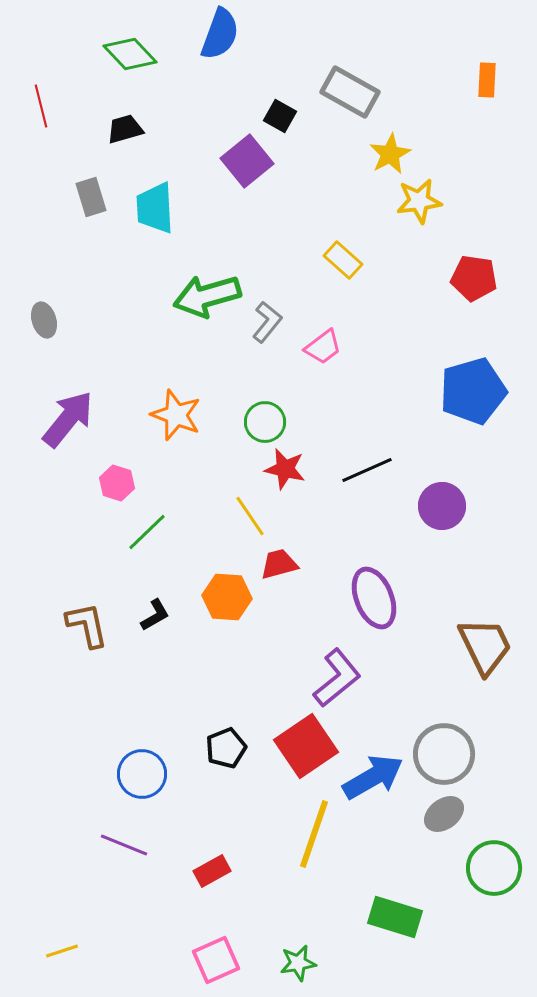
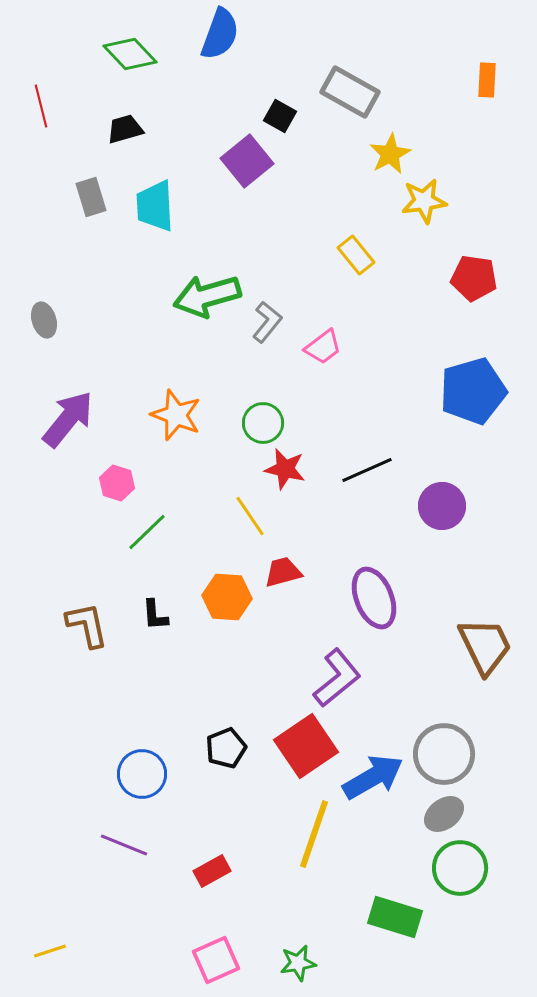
yellow star at (419, 201): moved 5 px right
cyan trapezoid at (155, 208): moved 2 px up
yellow rectangle at (343, 260): moved 13 px right, 5 px up; rotated 9 degrees clockwise
green circle at (265, 422): moved 2 px left, 1 px down
red trapezoid at (279, 564): moved 4 px right, 8 px down
black L-shape at (155, 615): rotated 116 degrees clockwise
green circle at (494, 868): moved 34 px left
yellow line at (62, 951): moved 12 px left
